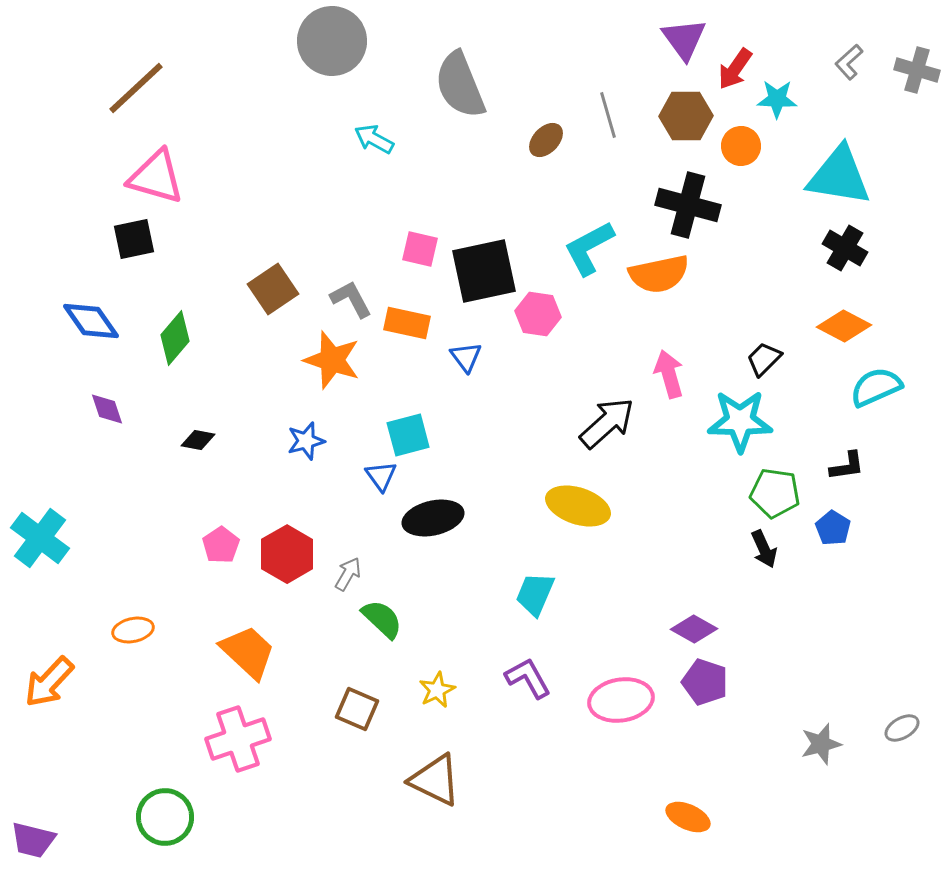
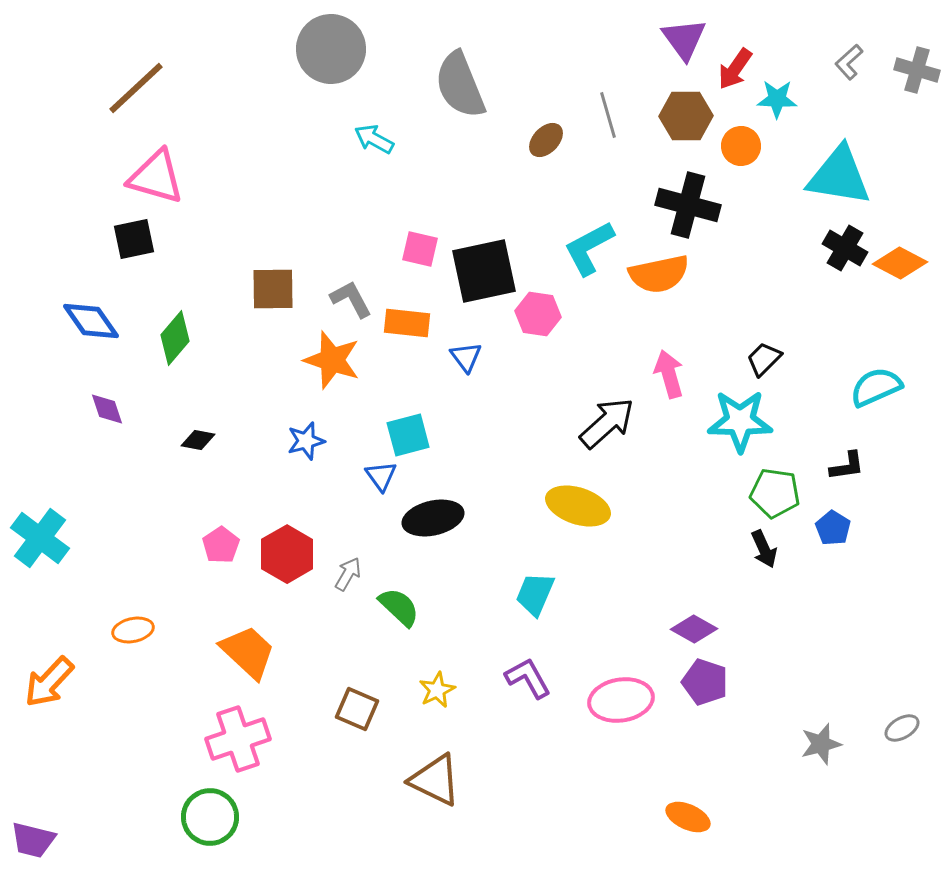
gray circle at (332, 41): moved 1 px left, 8 px down
brown square at (273, 289): rotated 33 degrees clockwise
orange rectangle at (407, 323): rotated 6 degrees counterclockwise
orange diamond at (844, 326): moved 56 px right, 63 px up
green semicircle at (382, 619): moved 17 px right, 12 px up
green circle at (165, 817): moved 45 px right
